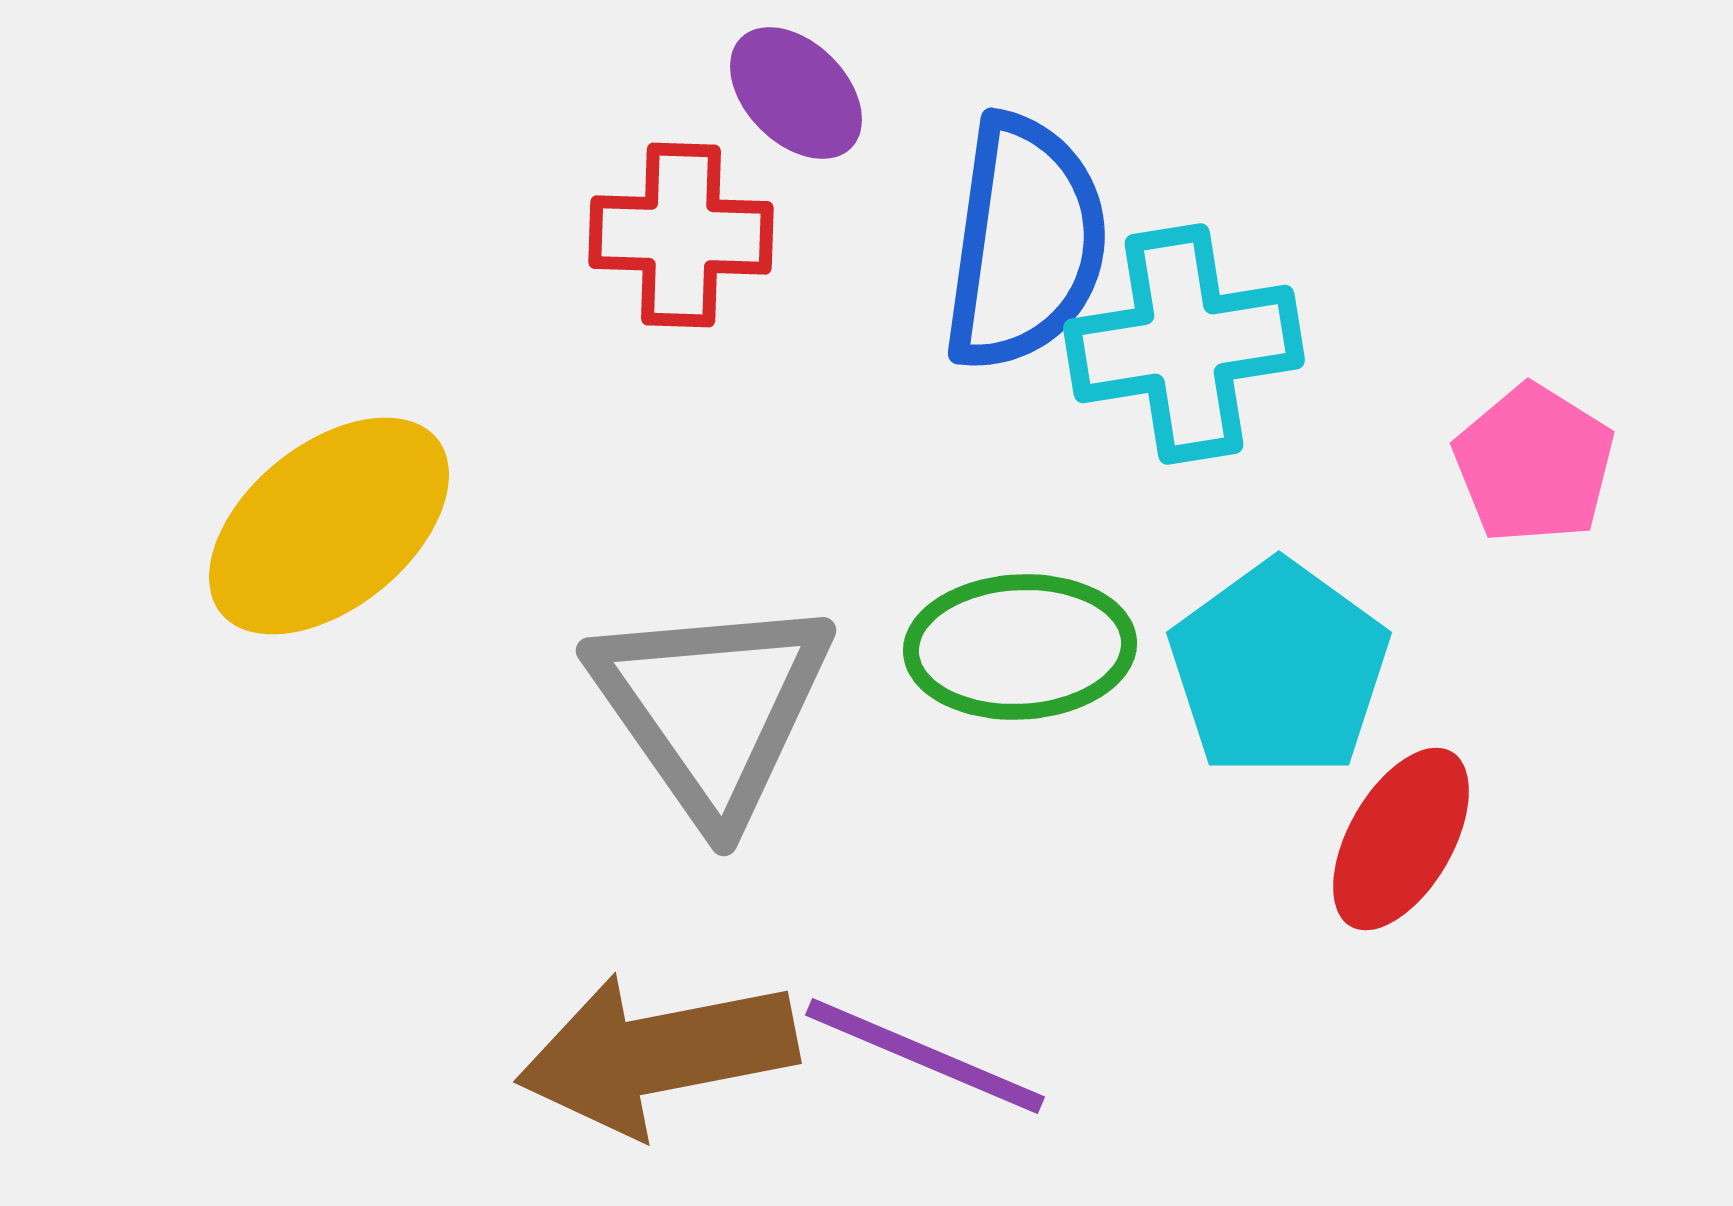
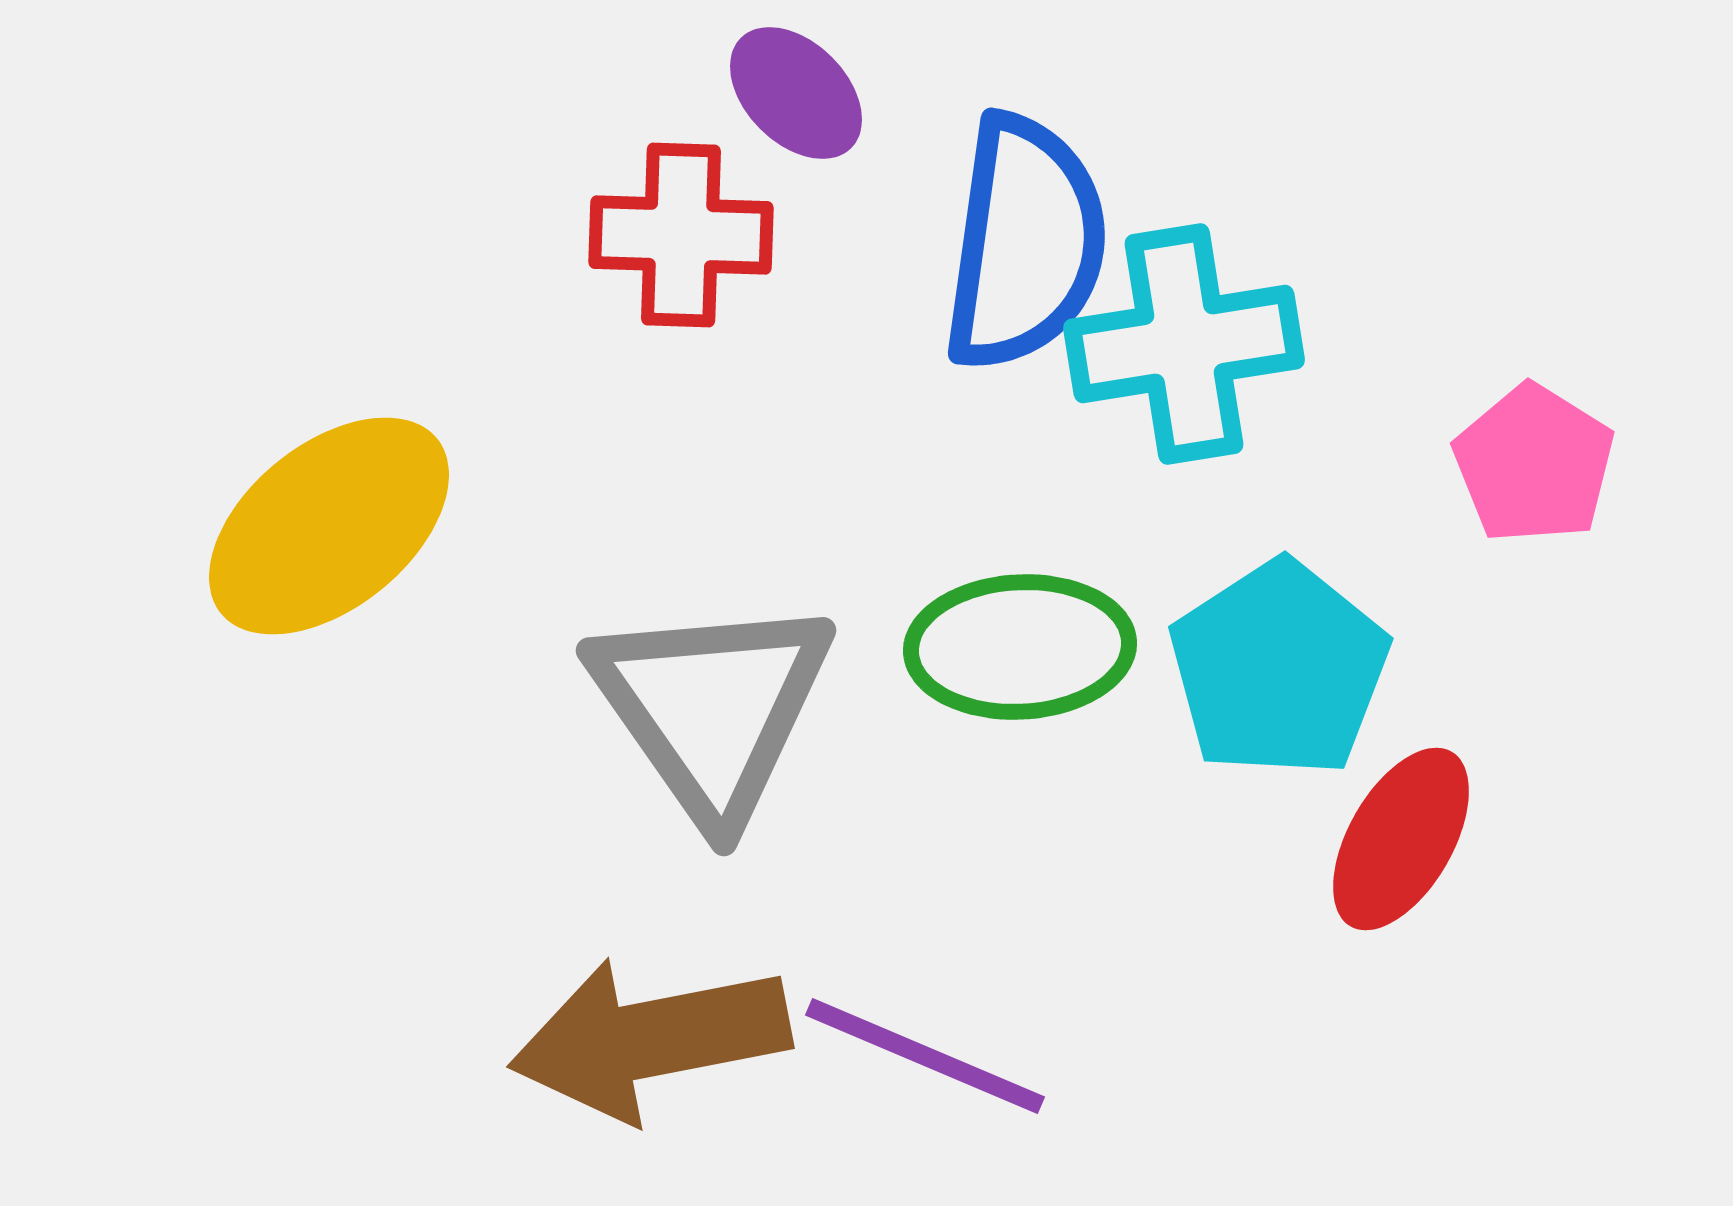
cyan pentagon: rotated 3 degrees clockwise
brown arrow: moved 7 px left, 15 px up
